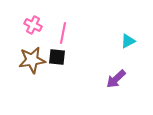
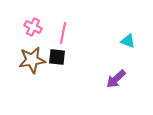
pink cross: moved 2 px down
cyan triangle: rotated 49 degrees clockwise
